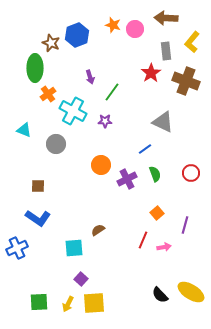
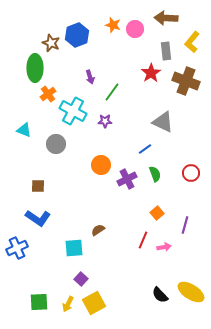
yellow square: rotated 25 degrees counterclockwise
